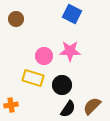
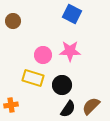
brown circle: moved 3 px left, 2 px down
pink circle: moved 1 px left, 1 px up
brown semicircle: moved 1 px left
